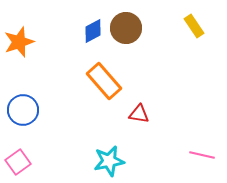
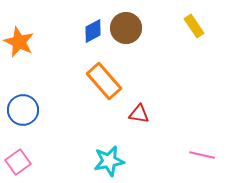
orange star: rotated 28 degrees counterclockwise
